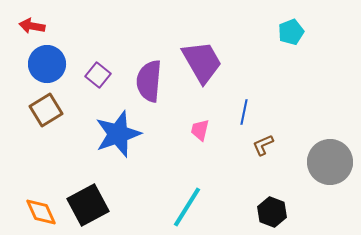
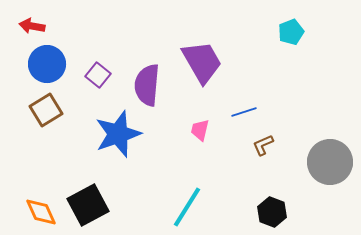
purple semicircle: moved 2 px left, 4 px down
blue line: rotated 60 degrees clockwise
